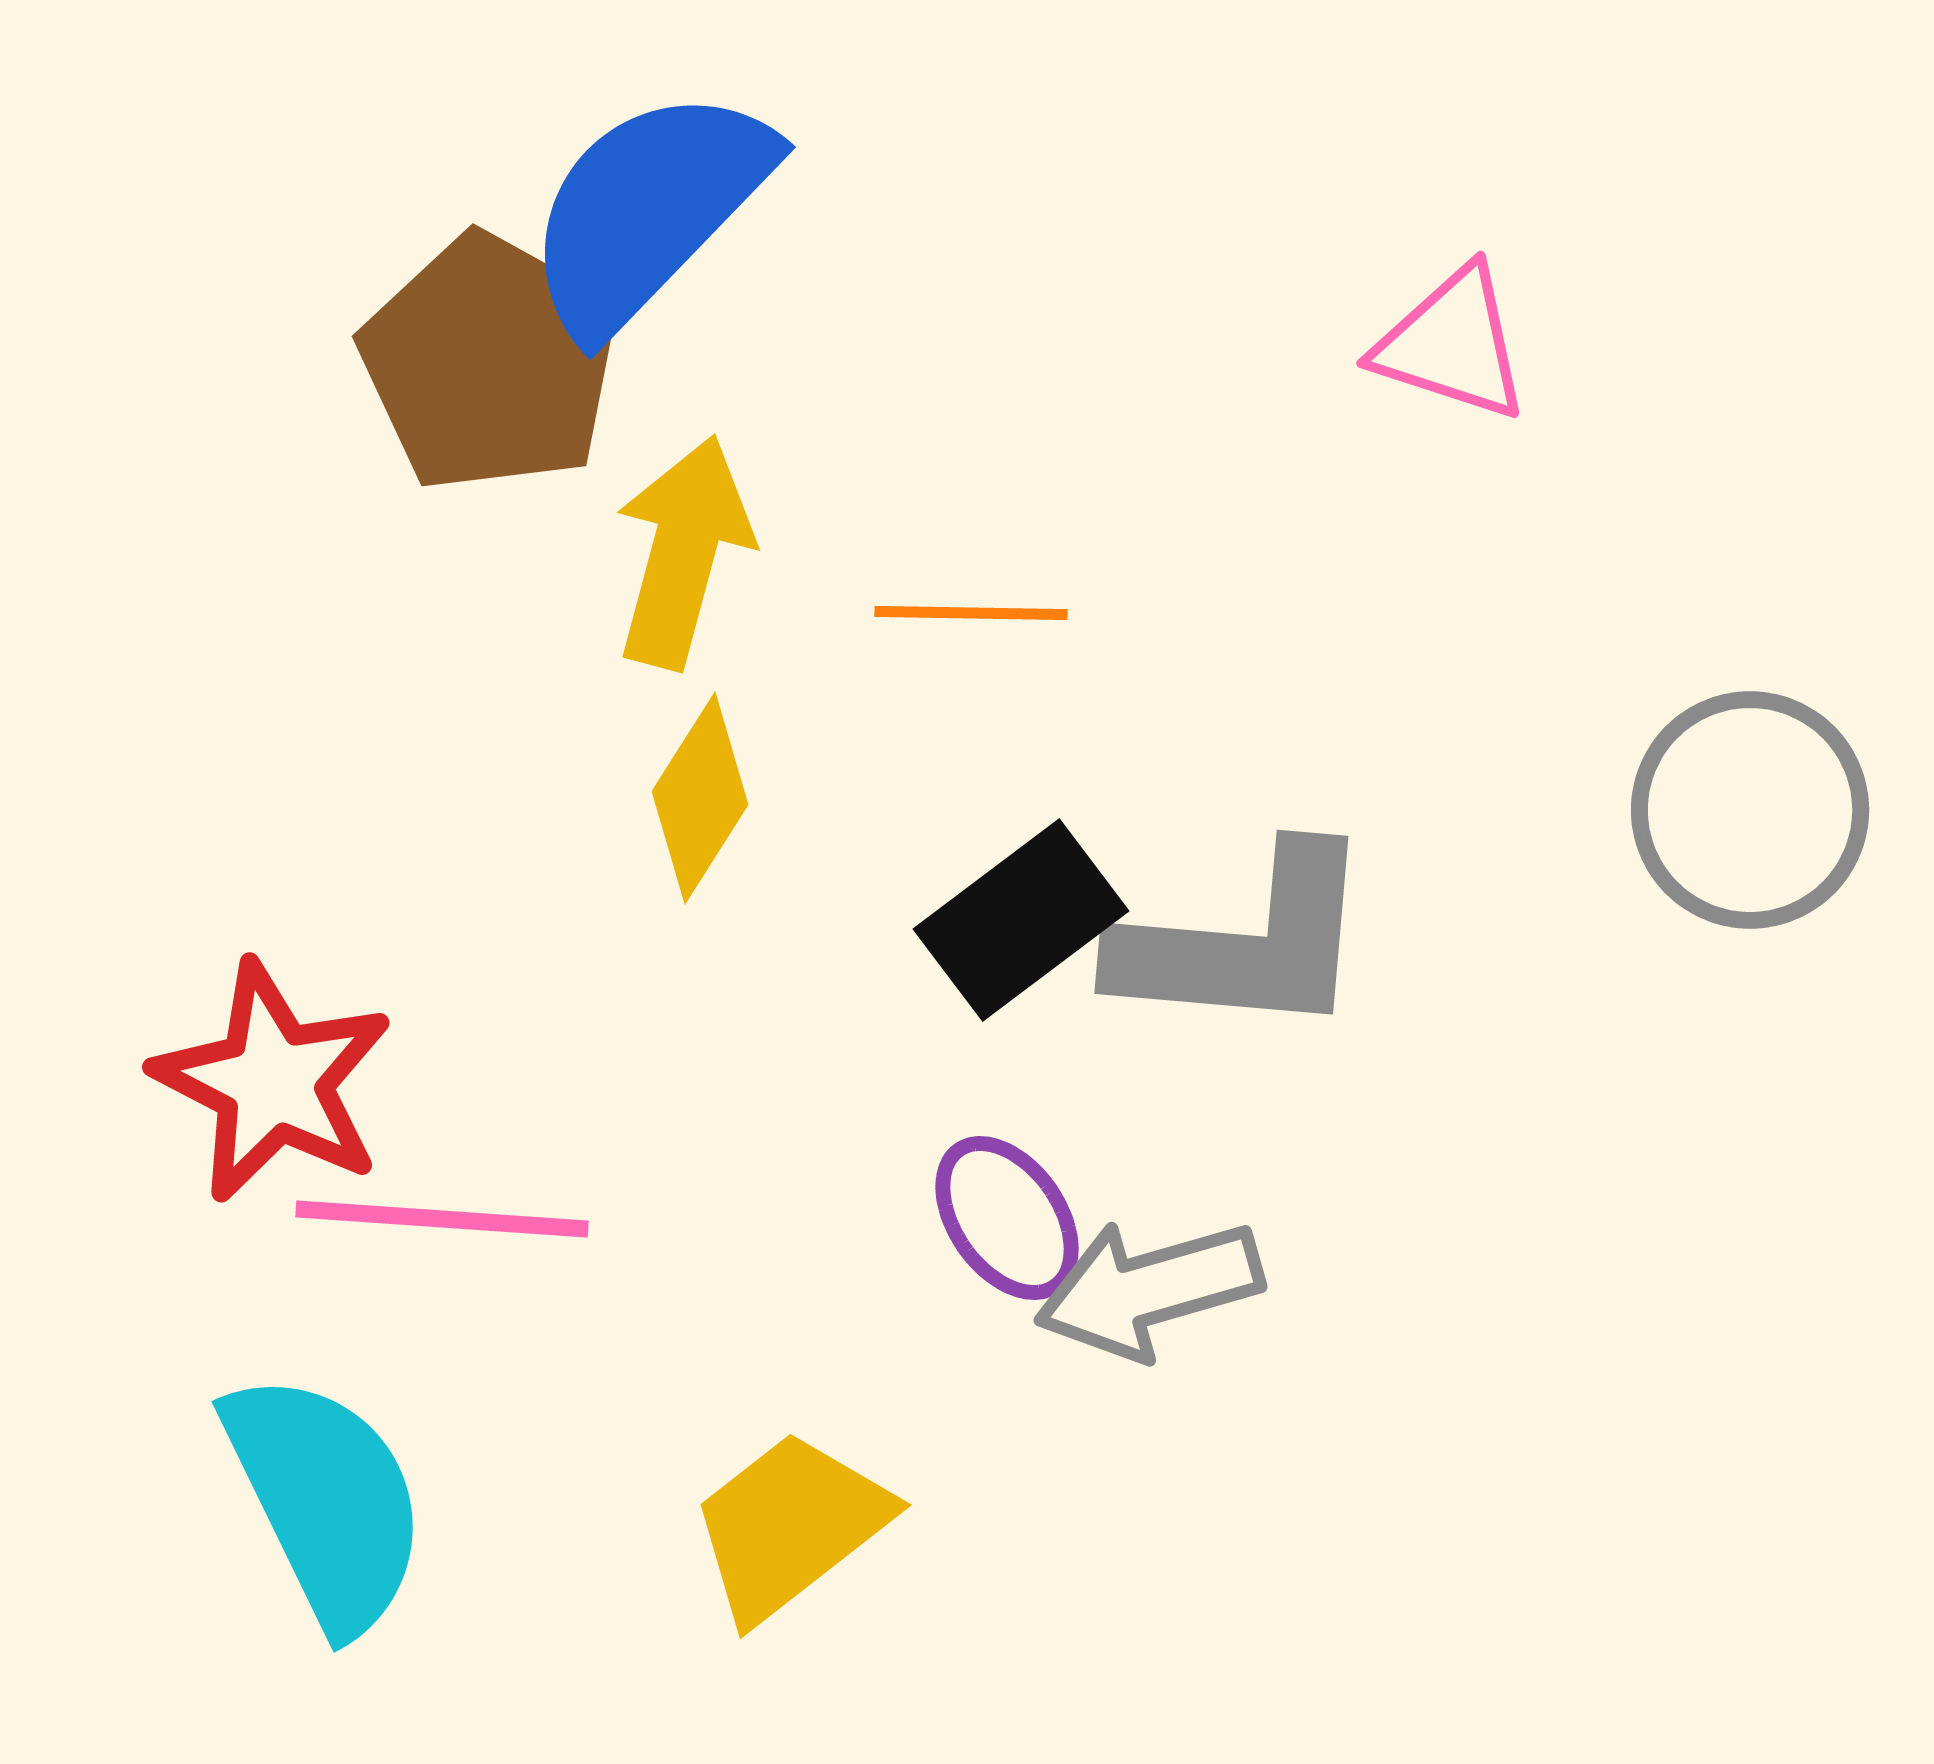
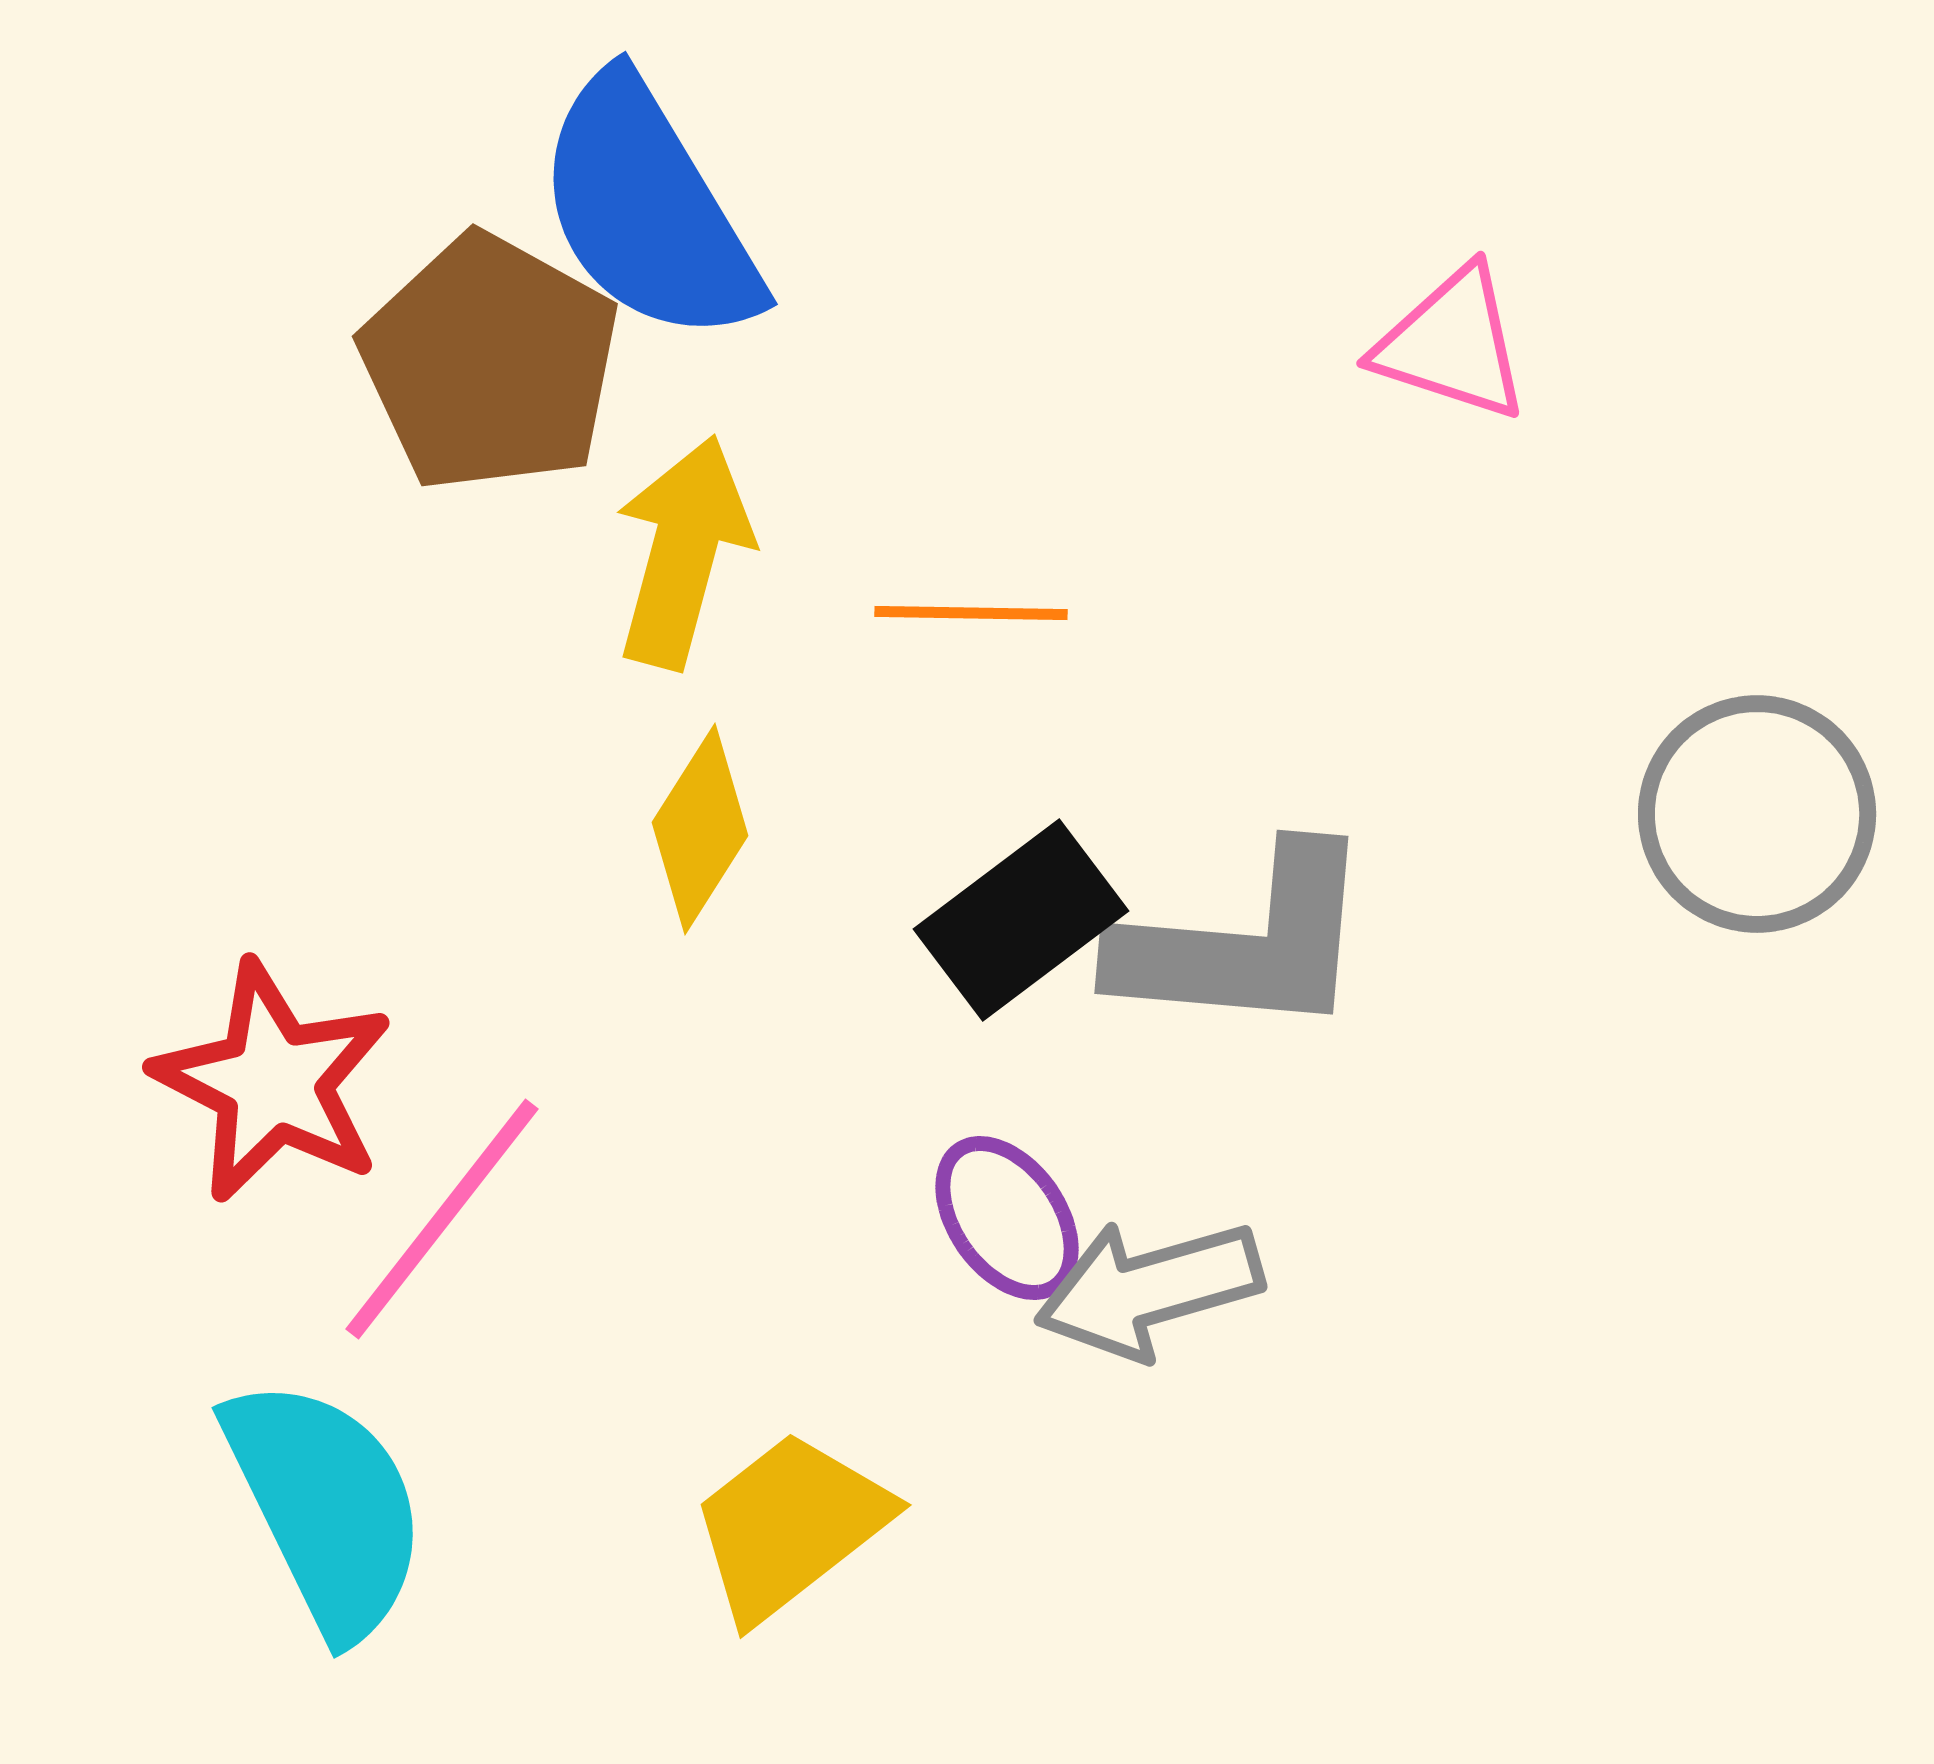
blue semicircle: rotated 75 degrees counterclockwise
yellow diamond: moved 31 px down
gray circle: moved 7 px right, 4 px down
pink line: rotated 56 degrees counterclockwise
cyan semicircle: moved 6 px down
